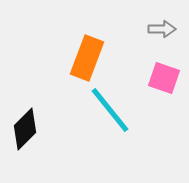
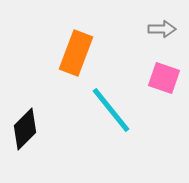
orange rectangle: moved 11 px left, 5 px up
cyan line: moved 1 px right
